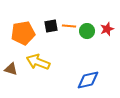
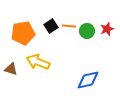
black square: rotated 24 degrees counterclockwise
